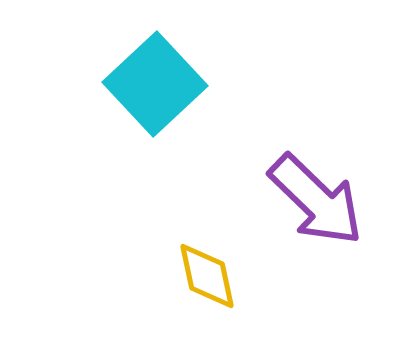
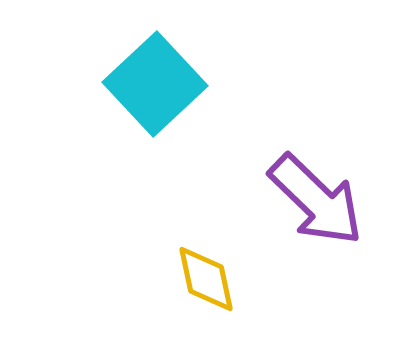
yellow diamond: moved 1 px left, 3 px down
